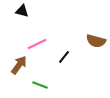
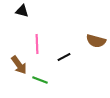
pink line: rotated 66 degrees counterclockwise
black line: rotated 24 degrees clockwise
brown arrow: rotated 108 degrees clockwise
green line: moved 5 px up
